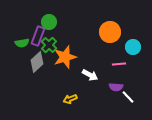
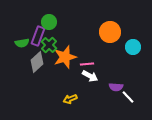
pink line: moved 32 px left
white arrow: moved 1 px down
